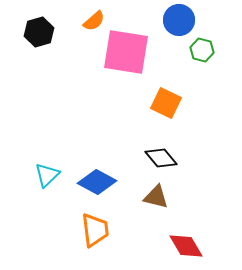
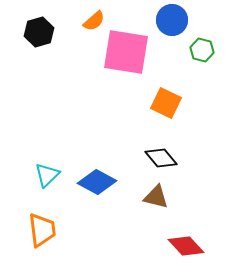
blue circle: moved 7 px left
orange trapezoid: moved 53 px left
red diamond: rotated 12 degrees counterclockwise
